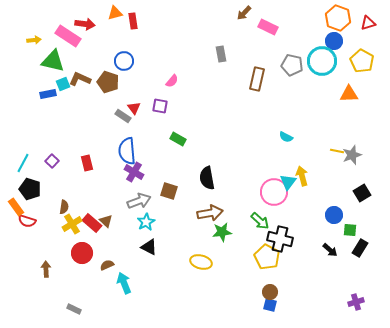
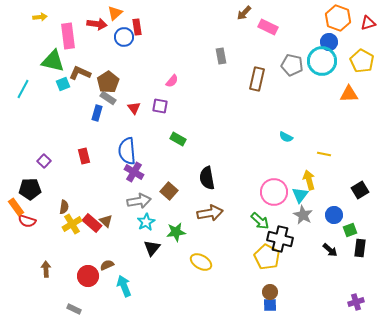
orange triangle at (115, 13): rotated 28 degrees counterclockwise
red rectangle at (133, 21): moved 4 px right, 6 px down
red arrow at (85, 24): moved 12 px right
pink rectangle at (68, 36): rotated 50 degrees clockwise
yellow arrow at (34, 40): moved 6 px right, 23 px up
blue circle at (334, 41): moved 5 px left, 1 px down
gray rectangle at (221, 54): moved 2 px down
blue circle at (124, 61): moved 24 px up
brown L-shape at (80, 79): moved 6 px up
brown pentagon at (108, 82): rotated 20 degrees clockwise
blue rectangle at (48, 94): moved 49 px right, 19 px down; rotated 63 degrees counterclockwise
gray rectangle at (123, 116): moved 15 px left, 18 px up
yellow line at (337, 151): moved 13 px left, 3 px down
gray star at (352, 155): moved 49 px left, 60 px down; rotated 24 degrees counterclockwise
purple square at (52, 161): moved 8 px left
cyan line at (23, 163): moved 74 px up
red rectangle at (87, 163): moved 3 px left, 7 px up
yellow arrow at (302, 176): moved 7 px right, 4 px down
cyan triangle at (288, 182): moved 12 px right, 13 px down
black pentagon at (30, 189): rotated 20 degrees counterclockwise
brown square at (169, 191): rotated 24 degrees clockwise
black square at (362, 193): moved 2 px left, 3 px up
gray arrow at (139, 201): rotated 10 degrees clockwise
green square at (350, 230): rotated 24 degrees counterclockwise
green star at (222, 232): moved 46 px left
black triangle at (149, 247): moved 3 px right, 1 px down; rotated 42 degrees clockwise
black rectangle at (360, 248): rotated 24 degrees counterclockwise
red circle at (82, 253): moved 6 px right, 23 px down
yellow ellipse at (201, 262): rotated 15 degrees clockwise
cyan arrow at (124, 283): moved 3 px down
blue square at (270, 305): rotated 16 degrees counterclockwise
